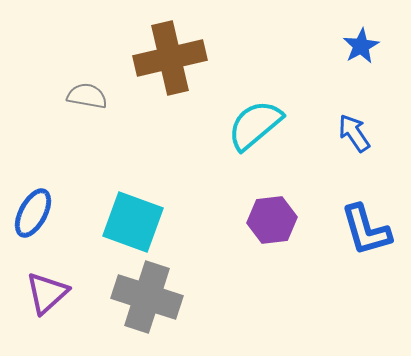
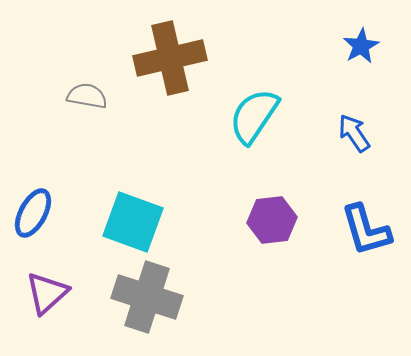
cyan semicircle: moved 1 px left, 9 px up; rotated 16 degrees counterclockwise
